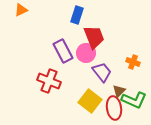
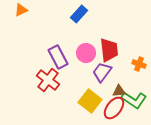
blue rectangle: moved 2 px right, 1 px up; rotated 24 degrees clockwise
red trapezoid: moved 15 px right, 13 px down; rotated 15 degrees clockwise
purple rectangle: moved 5 px left, 6 px down
orange cross: moved 6 px right, 2 px down
purple trapezoid: rotated 105 degrees counterclockwise
red cross: moved 1 px left, 1 px up; rotated 15 degrees clockwise
brown triangle: rotated 40 degrees clockwise
green L-shape: rotated 10 degrees clockwise
red ellipse: rotated 45 degrees clockwise
